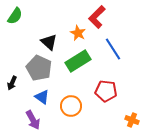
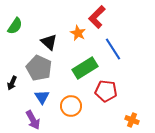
green semicircle: moved 10 px down
green rectangle: moved 7 px right, 7 px down
blue triangle: rotated 21 degrees clockwise
